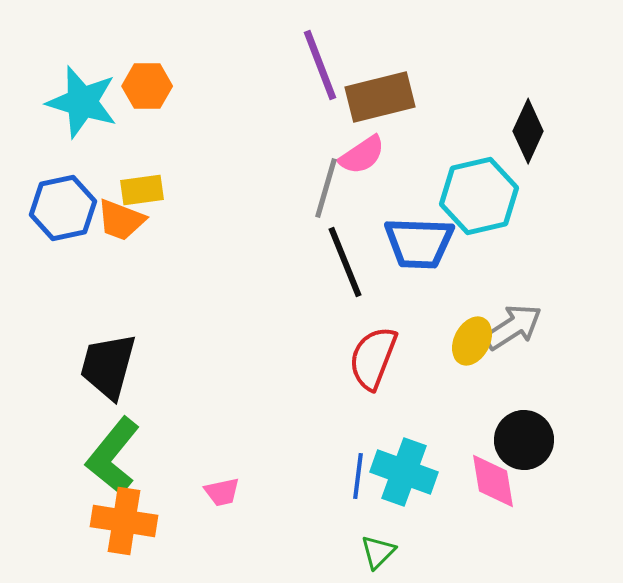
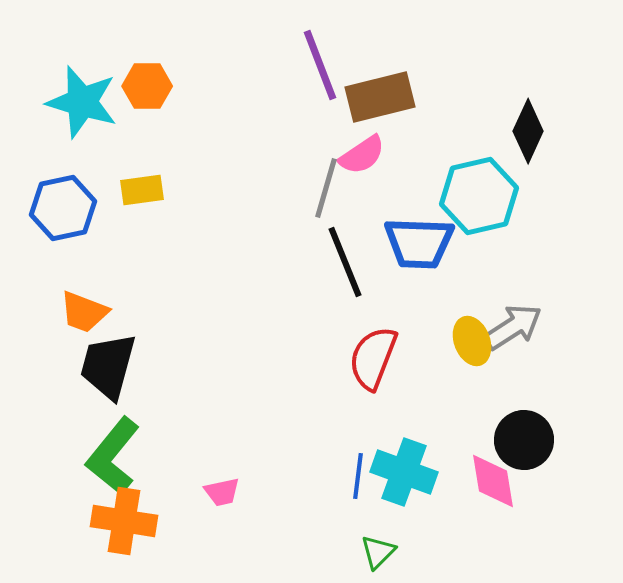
orange trapezoid: moved 37 px left, 92 px down
yellow ellipse: rotated 48 degrees counterclockwise
